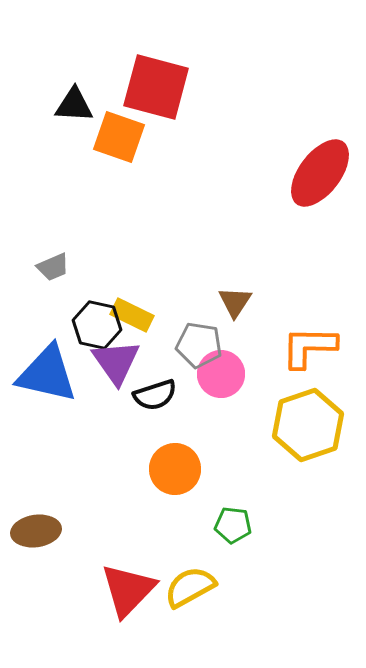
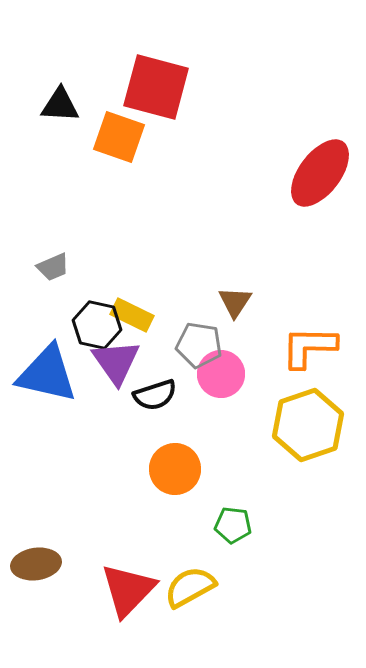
black triangle: moved 14 px left
brown ellipse: moved 33 px down
